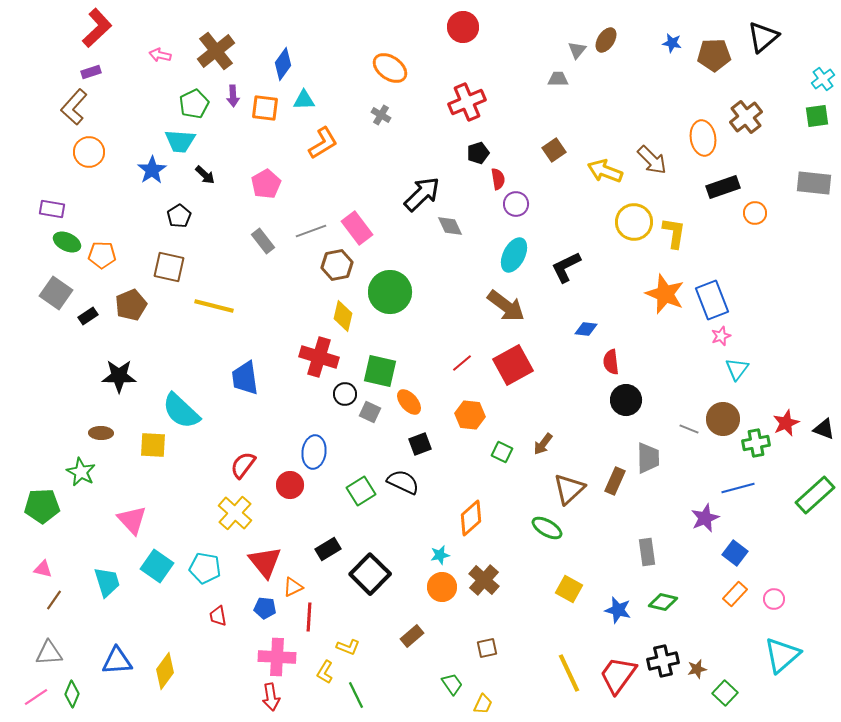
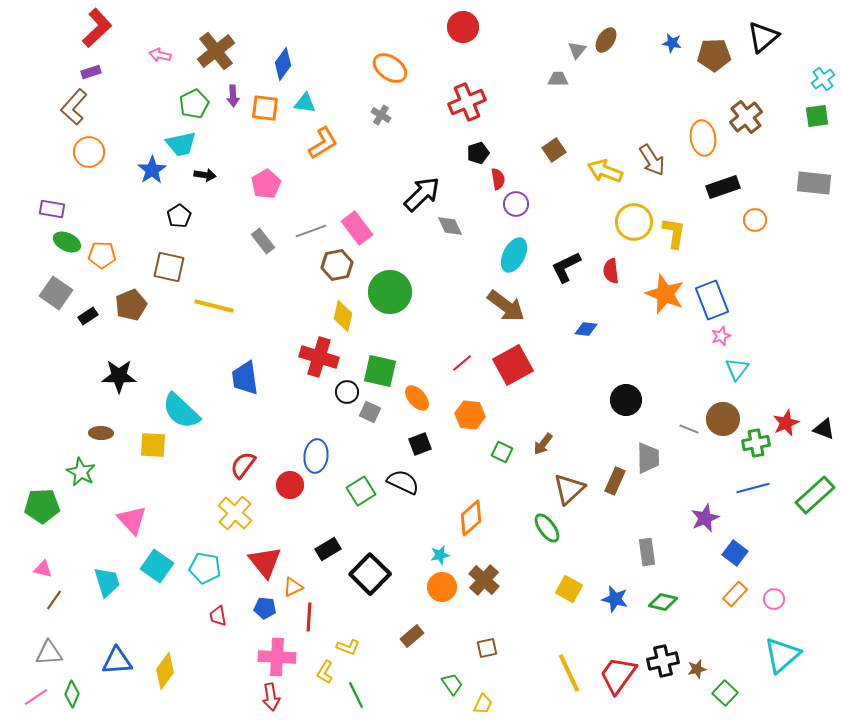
cyan triangle at (304, 100): moved 1 px right, 3 px down; rotated 10 degrees clockwise
cyan trapezoid at (180, 141): moved 1 px right, 3 px down; rotated 16 degrees counterclockwise
brown arrow at (652, 160): rotated 12 degrees clockwise
black arrow at (205, 175): rotated 35 degrees counterclockwise
orange circle at (755, 213): moved 7 px down
red semicircle at (611, 362): moved 91 px up
black circle at (345, 394): moved 2 px right, 2 px up
orange ellipse at (409, 402): moved 8 px right, 4 px up
blue ellipse at (314, 452): moved 2 px right, 4 px down
blue line at (738, 488): moved 15 px right
green ellipse at (547, 528): rotated 24 degrees clockwise
blue star at (618, 610): moved 3 px left, 11 px up
